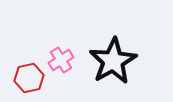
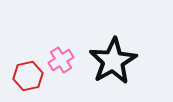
red hexagon: moved 1 px left, 2 px up
